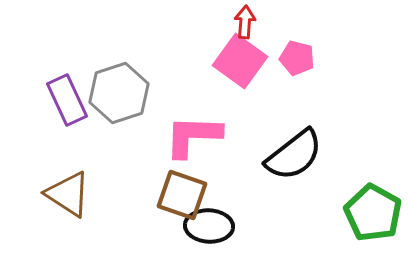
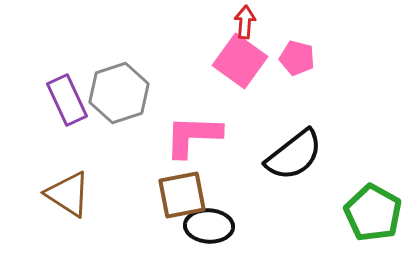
brown square: rotated 30 degrees counterclockwise
